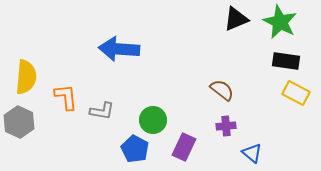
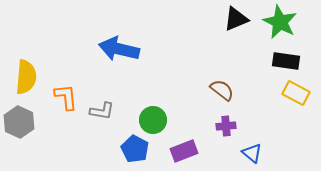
blue arrow: rotated 9 degrees clockwise
purple rectangle: moved 4 px down; rotated 44 degrees clockwise
